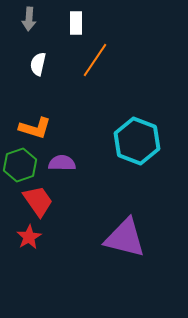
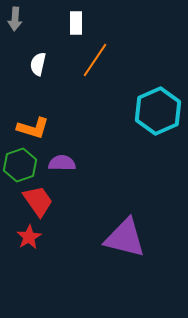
gray arrow: moved 14 px left
orange L-shape: moved 2 px left
cyan hexagon: moved 21 px right, 30 px up; rotated 15 degrees clockwise
